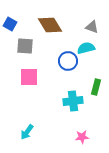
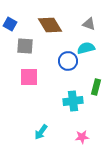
gray triangle: moved 3 px left, 3 px up
cyan arrow: moved 14 px right
